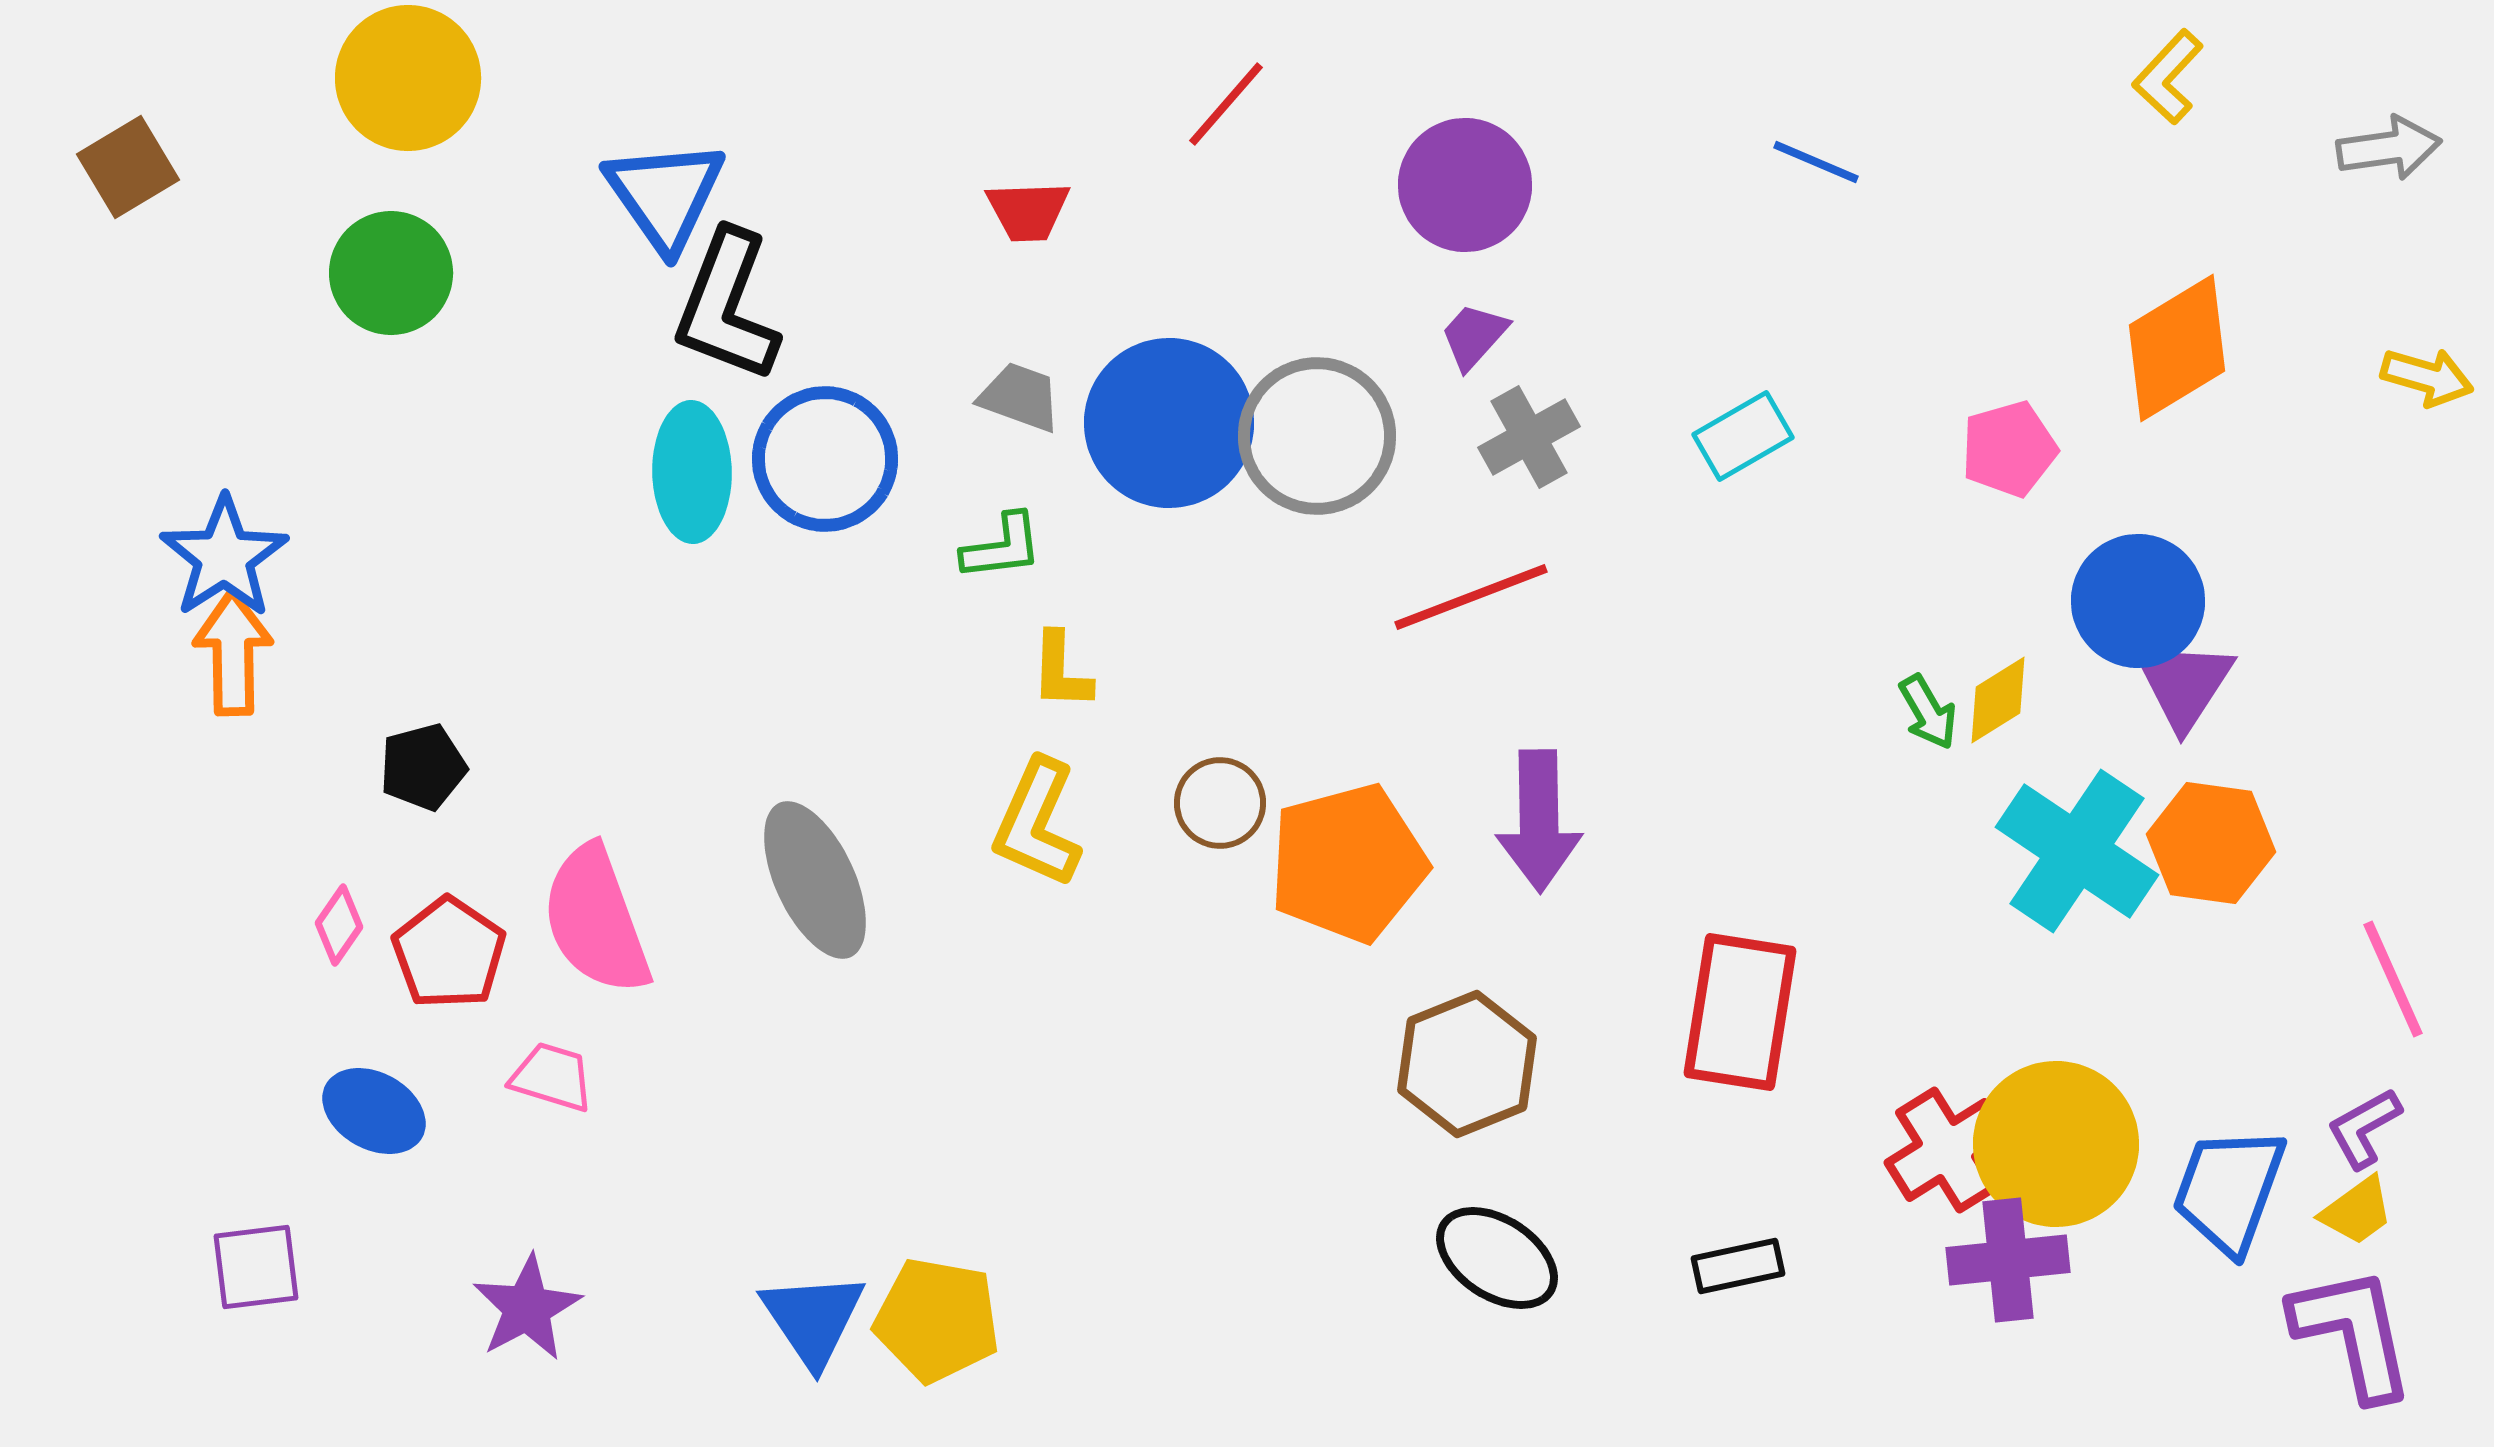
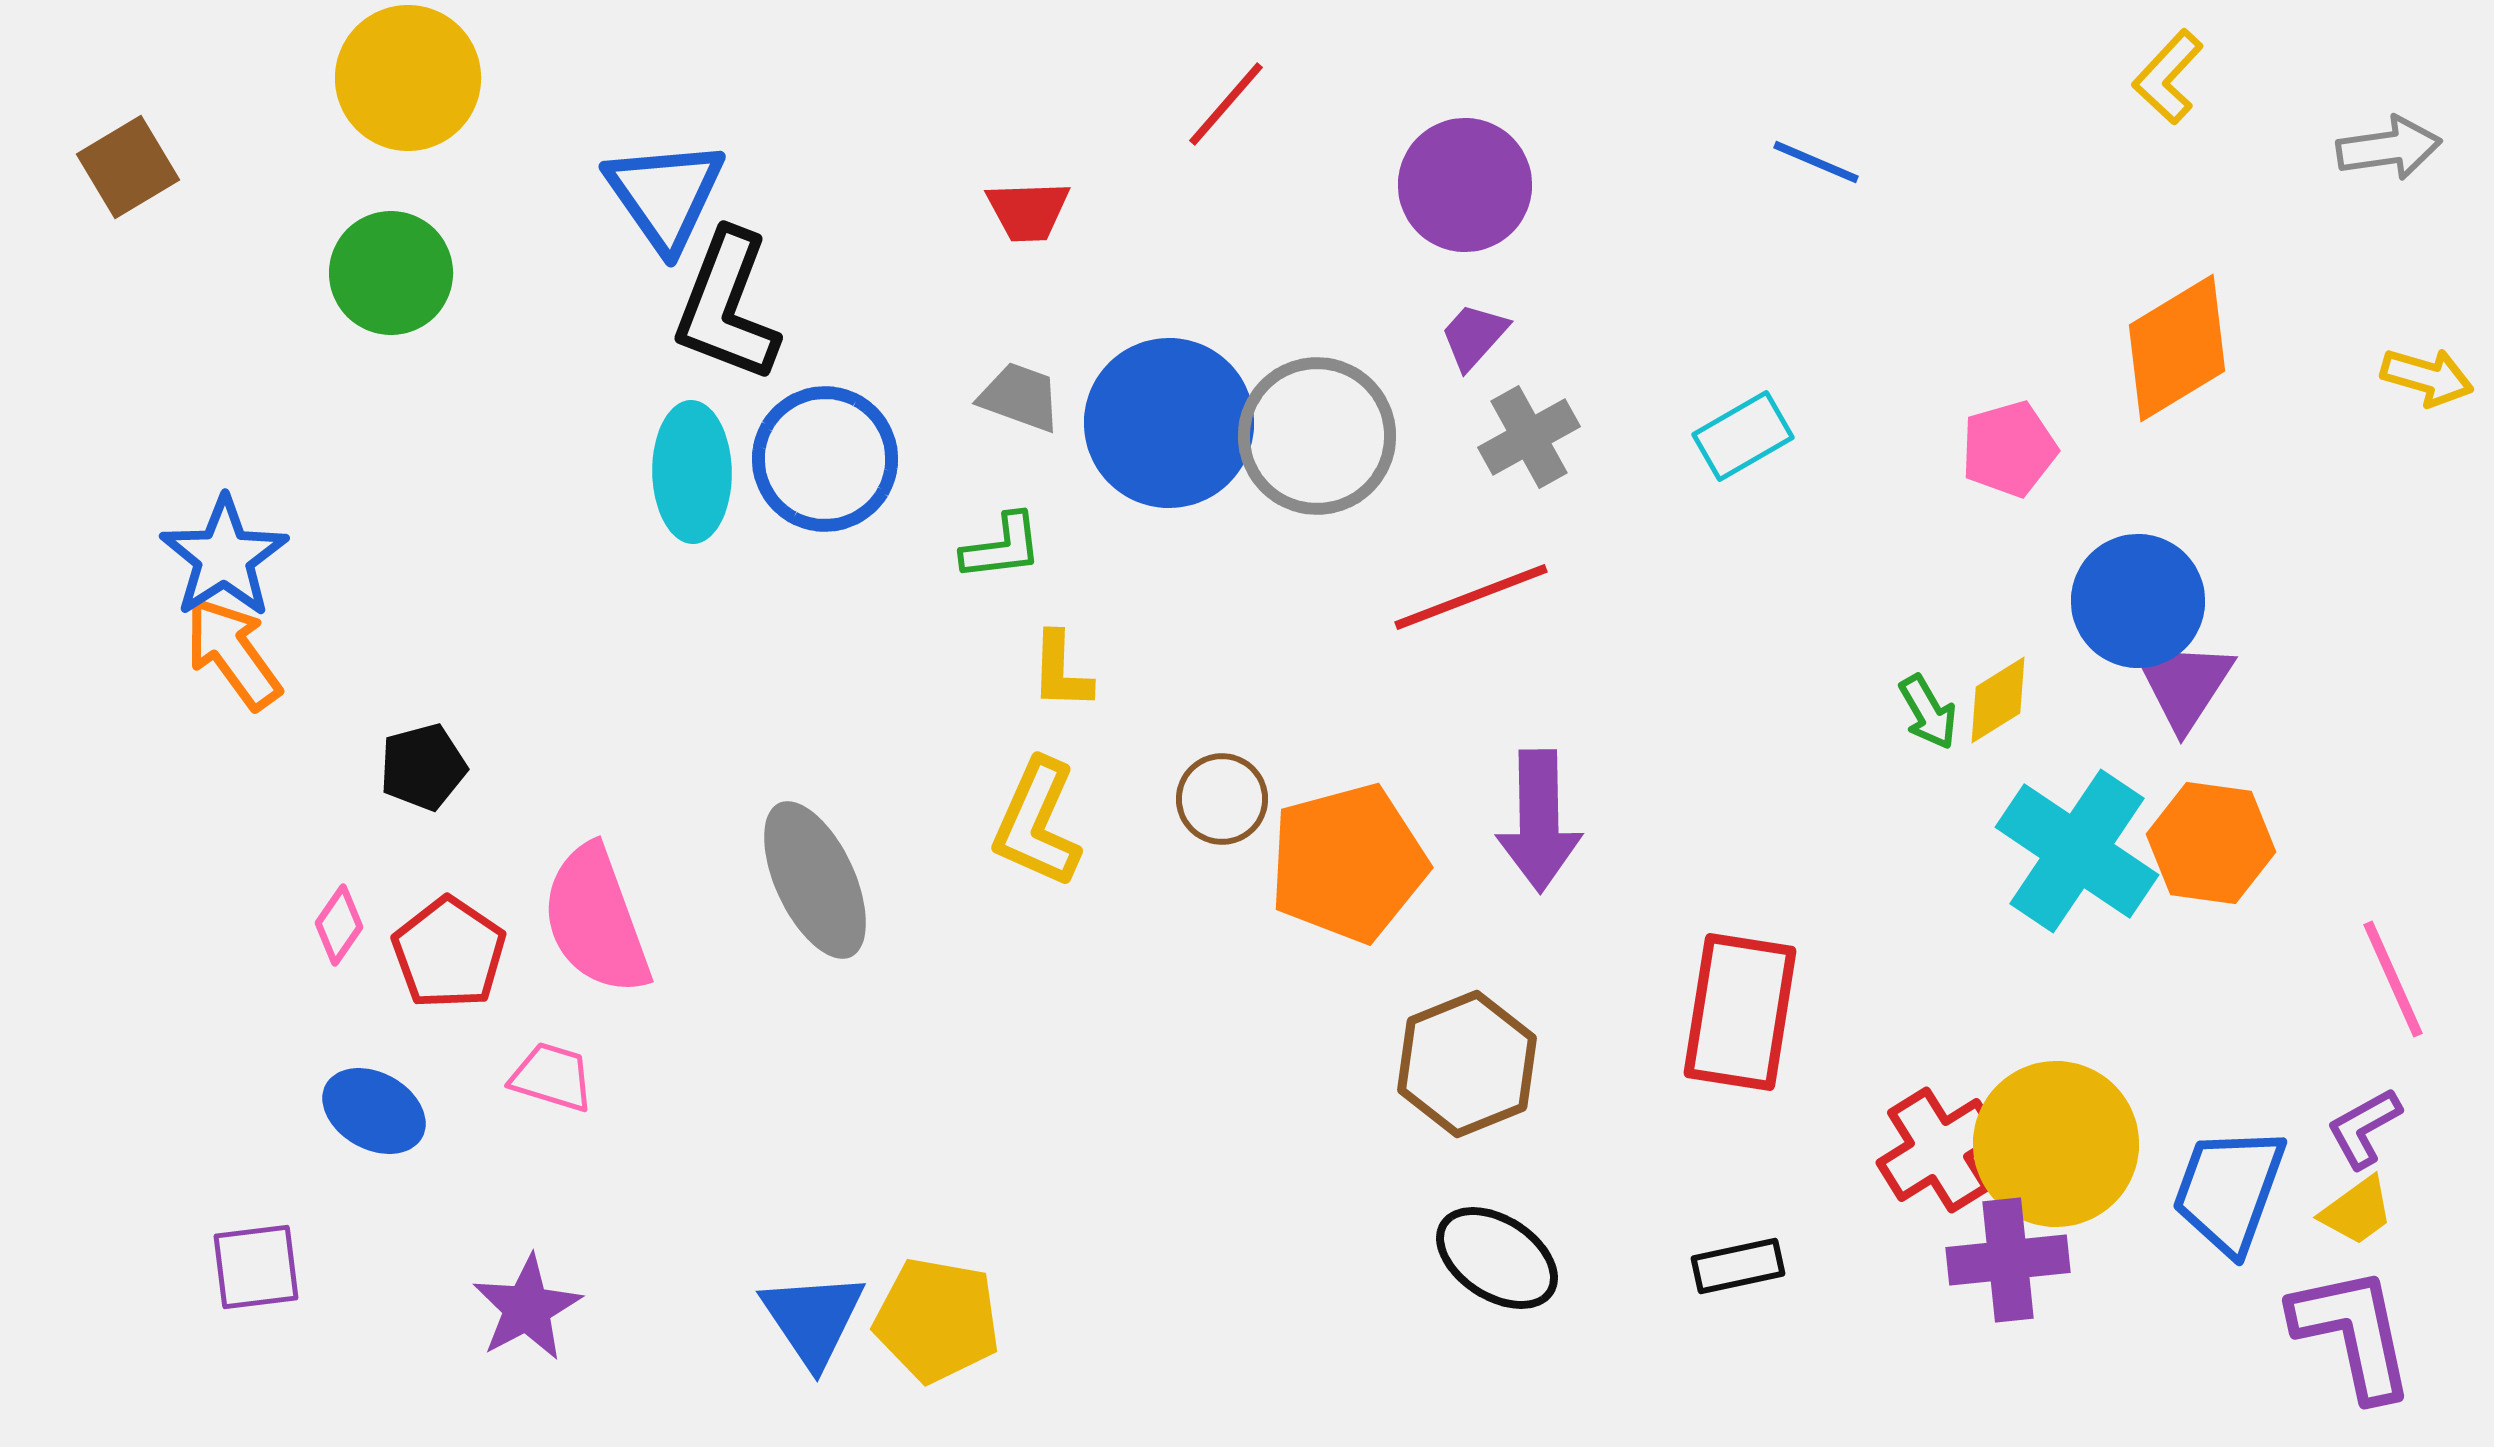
orange arrow at (233, 653): rotated 35 degrees counterclockwise
brown circle at (1220, 803): moved 2 px right, 4 px up
red cross at (1947, 1150): moved 8 px left
